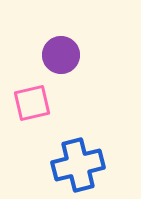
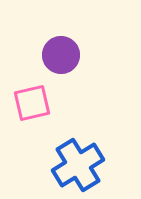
blue cross: rotated 18 degrees counterclockwise
